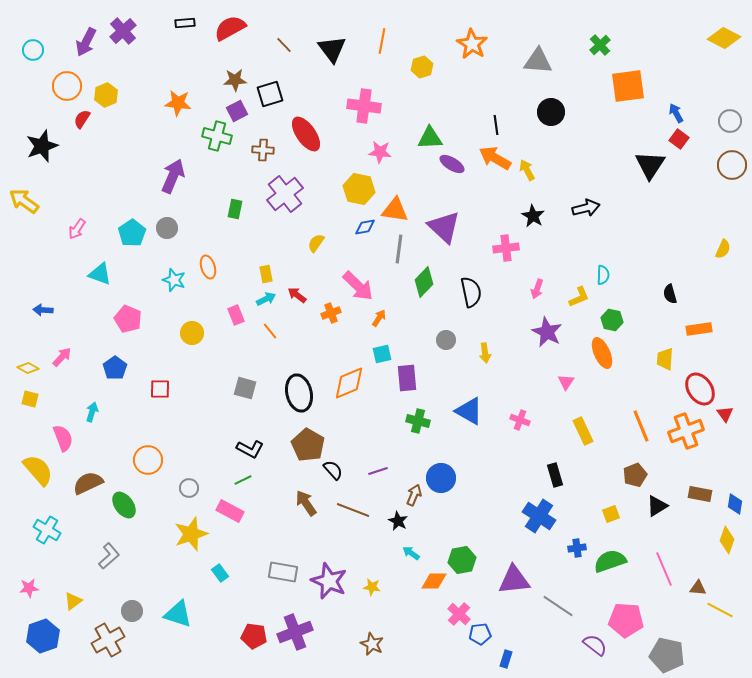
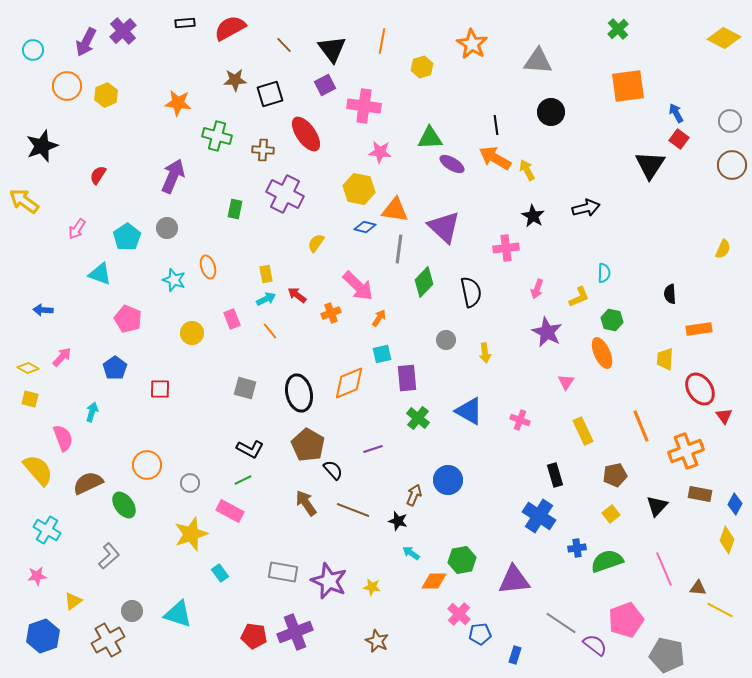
green cross at (600, 45): moved 18 px right, 16 px up
purple square at (237, 111): moved 88 px right, 26 px up
red semicircle at (82, 119): moved 16 px right, 56 px down
purple cross at (285, 194): rotated 24 degrees counterclockwise
blue diamond at (365, 227): rotated 25 degrees clockwise
cyan pentagon at (132, 233): moved 5 px left, 4 px down
cyan semicircle at (603, 275): moved 1 px right, 2 px up
black semicircle at (670, 294): rotated 12 degrees clockwise
pink rectangle at (236, 315): moved 4 px left, 4 px down
red triangle at (725, 414): moved 1 px left, 2 px down
green cross at (418, 421): moved 3 px up; rotated 25 degrees clockwise
orange cross at (686, 431): moved 20 px down
orange circle at (148, 460): moved 1 px left, 5 px down
purple line at (378, 471): moved 5 px left, 22 px up
brown pentagon at (635, 475): moved 20 px left; rotated 10 degrees clockwise
blue circle at (441, 478): moved 7 px right, 2 px down
gray circle at (189, 488): moved 1 px right, 5 px up
blue diamond at (735, 504): rotated 20 degrees clockwise
black triangle at (657, 506): rotated 15 degrees counterclockwise
yellow square at (611, 514): rotated 18 degrees counterclockwise
black star at (398, 521): rotated 12 degrees counterclockwise
green semicircle at (610, 561): moved 3 px left
pink star at (29, 588): moved 8 px right, 12 px up
gray line at (558, 606): moved 3 px right, 17 px down
pink pentagon at (626, 620): rotated 24 degrees counterclockwise
brown star at (372, 644): moved 5 px right, 3 px up
blue rectangle at (506, 659): moved 9 px right, 4 px up
